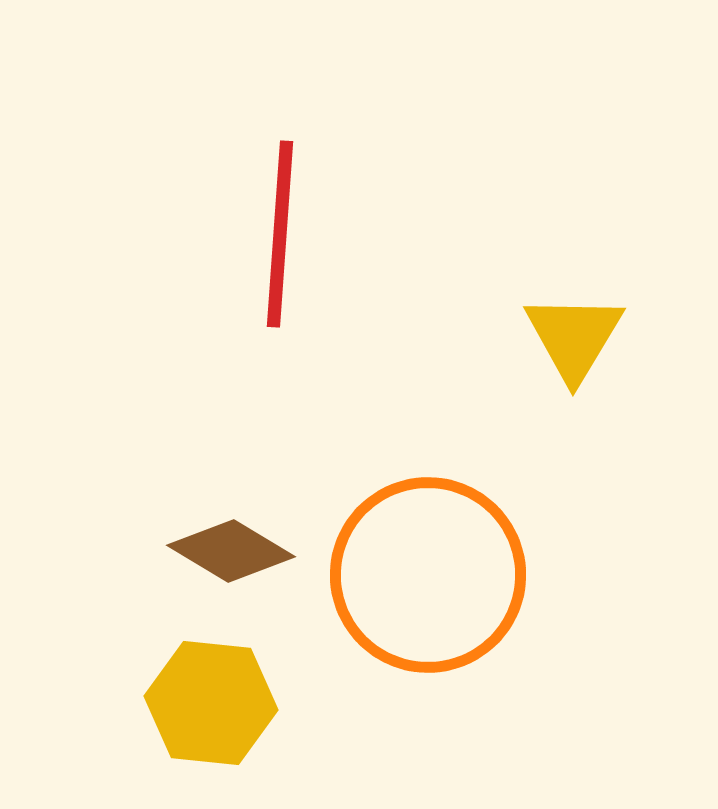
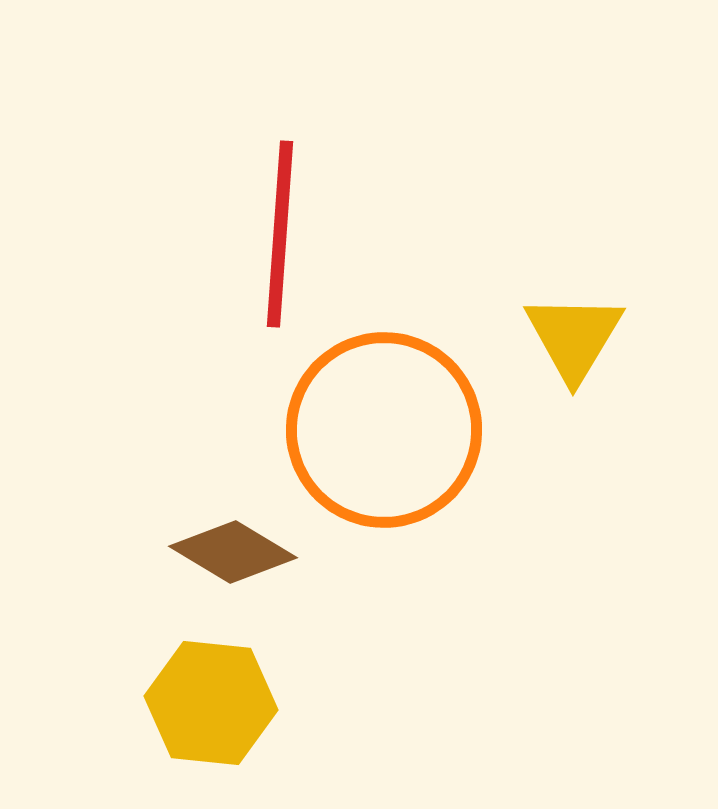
brown diamond: moved 2 px right, 1 px down
orange circle: moved 44 px left, 145 px up
